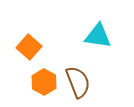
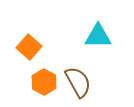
cyan triangle: rotated 8 degrees counterclockwise
brown semicircle: rotated 8 degrees counterclockwise
